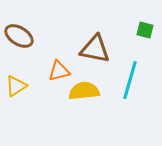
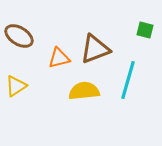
brown triangle: rotated 32 degrees counterclockwise
orange triangle: moved 13 px up
cyan line: moved 2 px left
